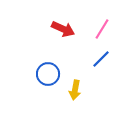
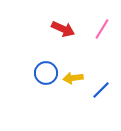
blue line: moved 31 px down
blue circle: moved 2 px left, 1 px up
yellow arrow: moved 2 px left, 12 px up; rotated 72 degrees clockwise
